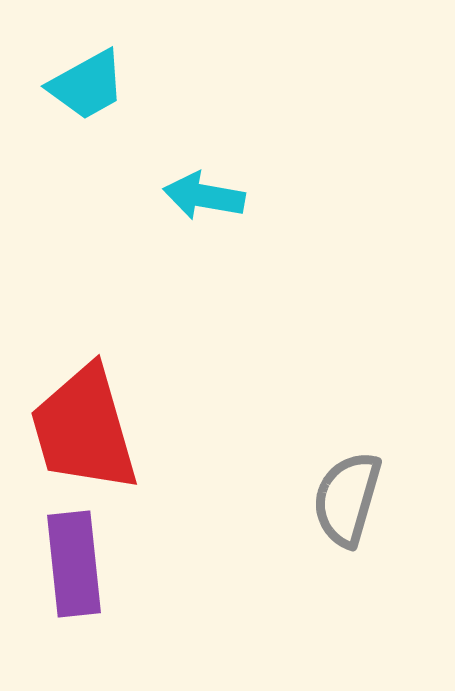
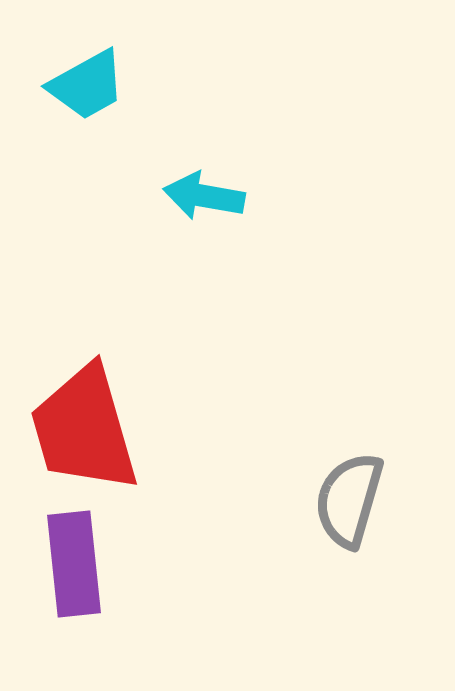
gray semicircle: moved 2 px right, 1 px down
